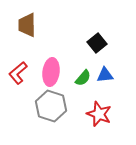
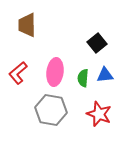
pink ellipse: moved 4 px right
green semicircle: rotated 144 degrees clockwise
gray hexagon: moved 4 px down; rotated 8 degrees counterclockwise
